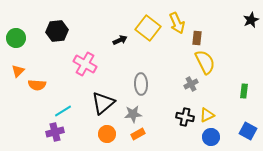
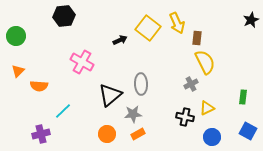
black hexagon: moved 7 px right, 15 px up
green circle: moved 2 px up
pink cross: moved 3 px left, 2 px up
orange semicircle: moved 2 px right, 1 px down
green rectangle: moved 1 px left, 6 px down
black triangle: moved 7 px right, 8 px up
cyan line: rotated 12 degrees counterclockwise
yellow triangle: moved 7 px up
purple cross: moved 14 px left, 2 px down
blue circle: moved 1 px right
